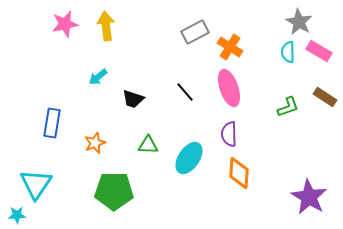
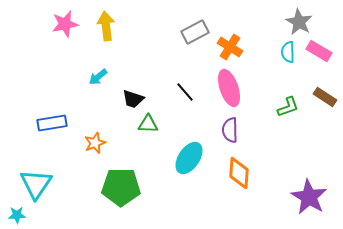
blue rectangle: rotated 72 degrees clockwise
purple semicircle: moved 1 px right, 4 px up
green triangle: moved 21 px up
green pentagon: moved 7 px right, 4 px up
